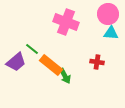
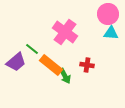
pink cross: moved 1 px left, 10 px down; rotated 15 degrees clockwise
red cross: moved 10 px left, 3 px down
